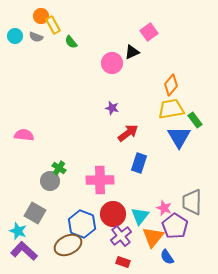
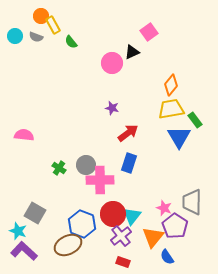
blue rectangle: moved 10 px left
gray circle: moved 36 px right, 16 px up
cyan triangle: moved 8 px left
